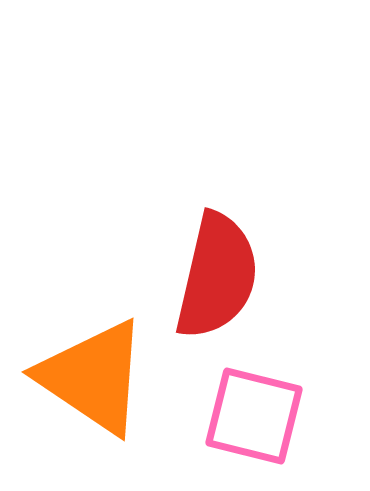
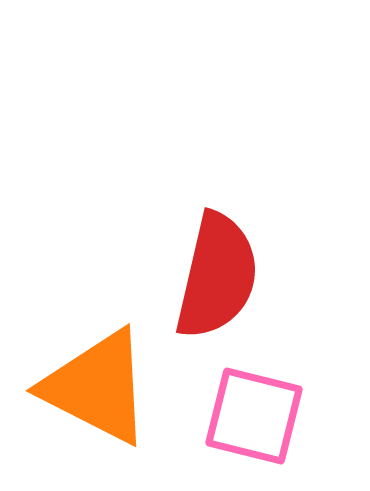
orange triangle: moved 4 px right, 10 px down; rotated 7 degrees counterclockwise
